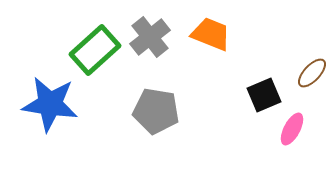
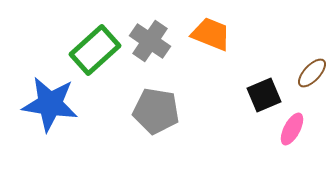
gray cross: moved 4 px down; rotated 18 degrees counterclockwise
